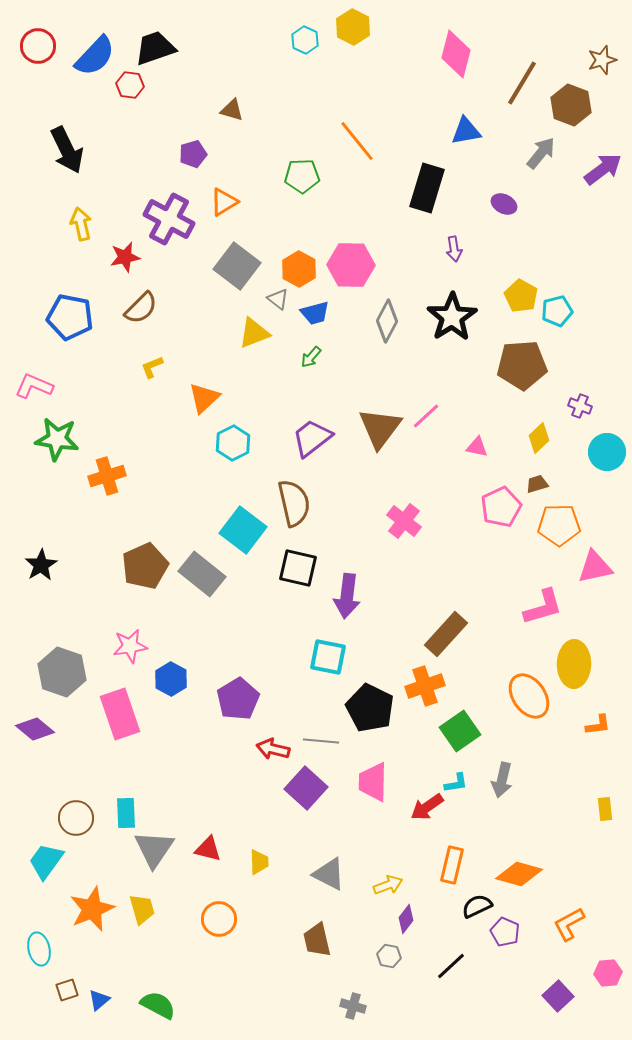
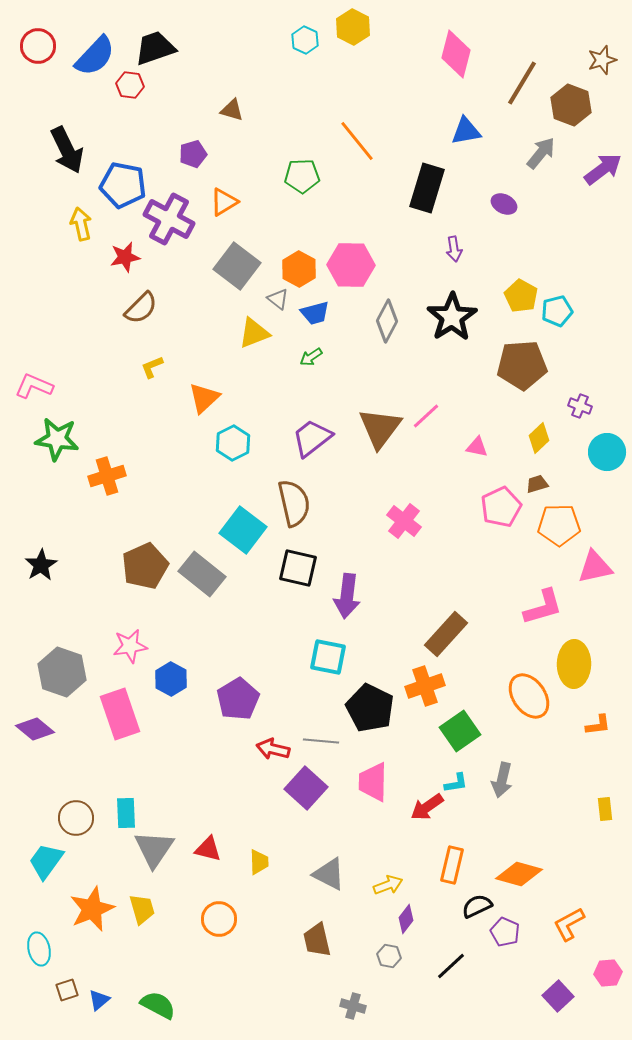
blue pentagon at (70, 317): moved 53 px right, 132 px up
green arrow at (311, 357): rotated 15 degrees clockwise
